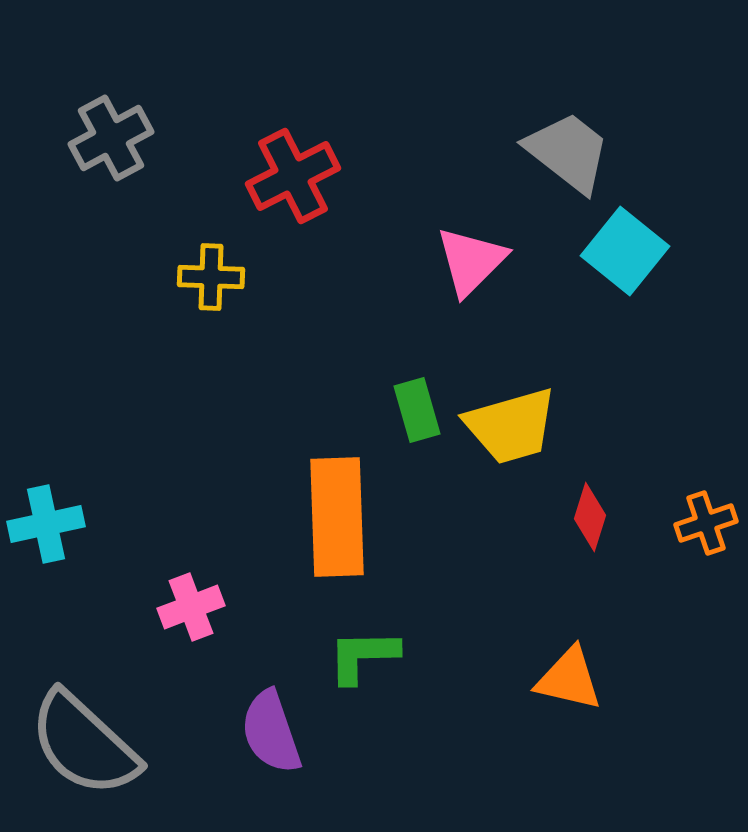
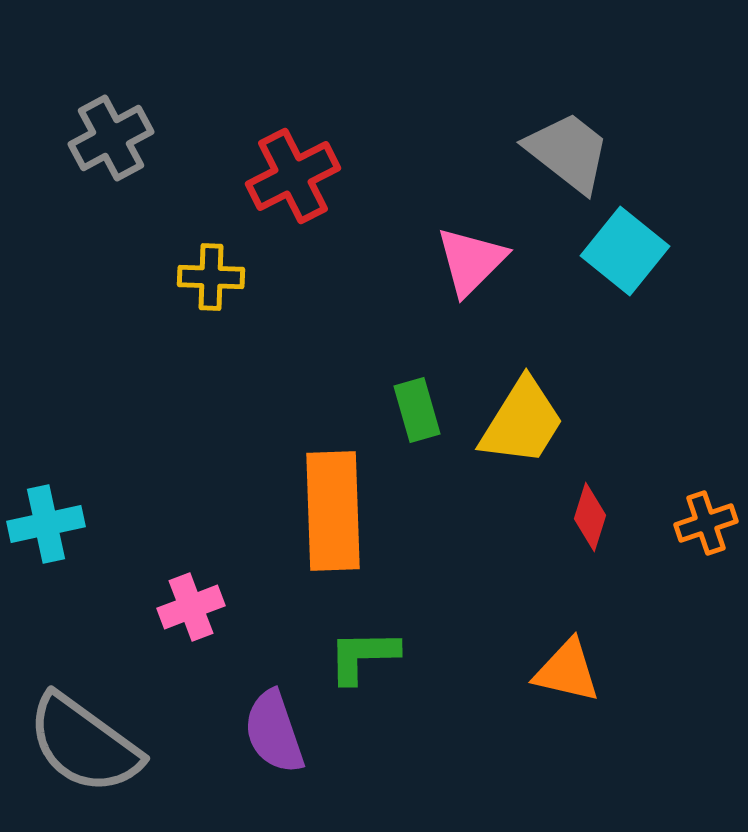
yellow trapezoid: moved 11 px right, 4 px up; rotated 42 degrees counterclockwise
orange rectangle: moved 4 px left, 6 px up
orange triangle: moved 2 px left, 8 px up
purple semicircle: moved 3 px right
gray semicircle: rotated 7 degrees counterclockwise
